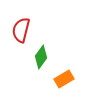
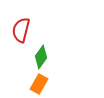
orange rectangle: moved 25 px left, 5 px down; rotated 30 degrees counterclockwise
